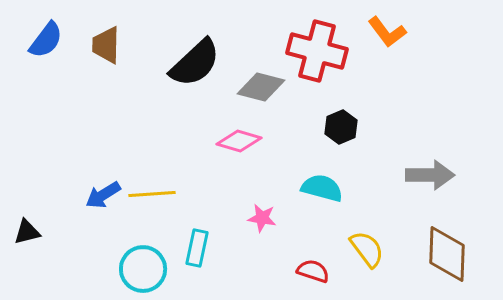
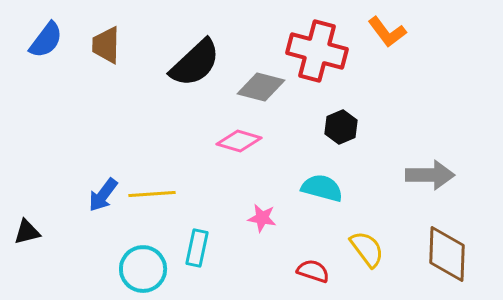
blue arrow: rotated 21 degrees counterclockwise
